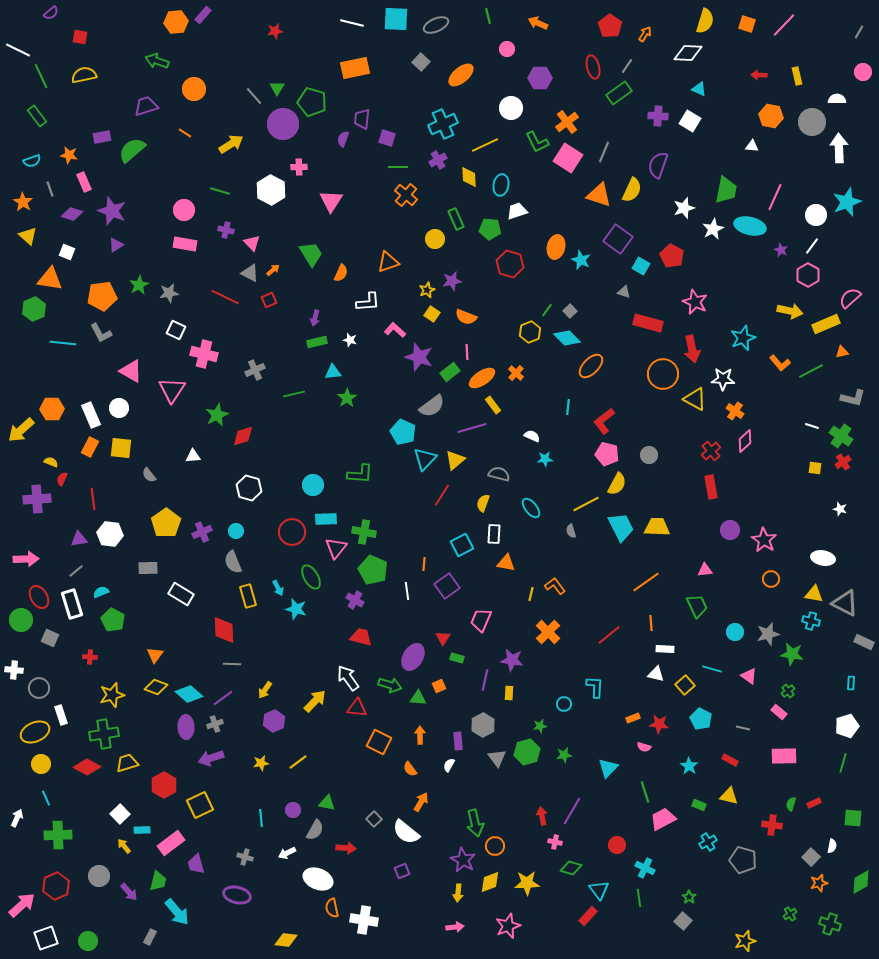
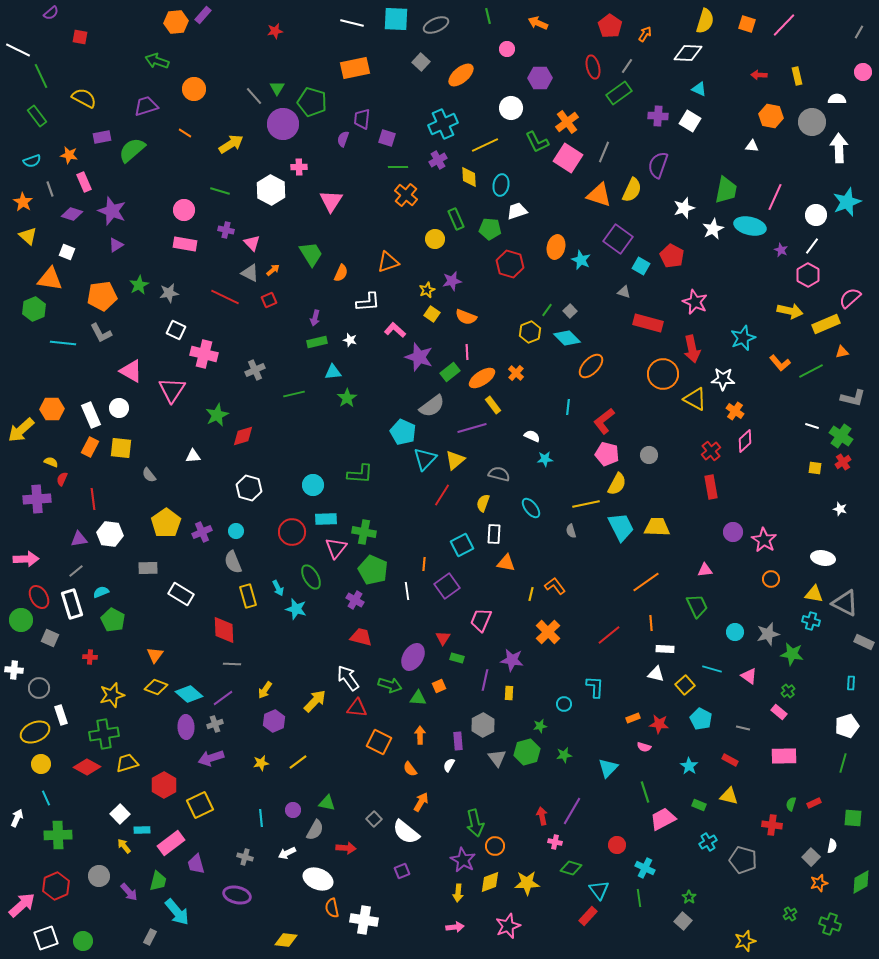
yellow semicircle at (84, 75): moved 23 px down; rotated 40 degrees clockwise
yellow line at (586, 504): rotated 16 degrees clockwise
purple circle at (730, 530): moved 3 px right, 2 px down
green circle at (88, 941): moved 5 px left
